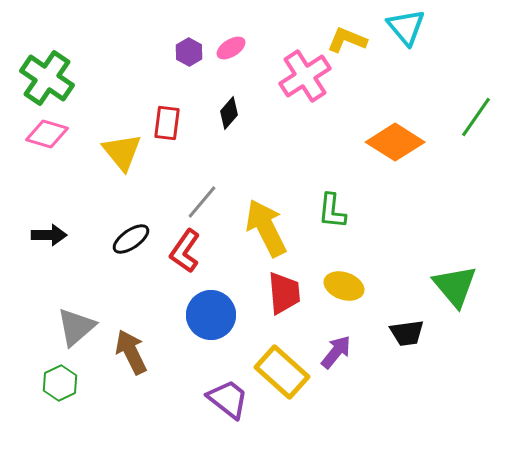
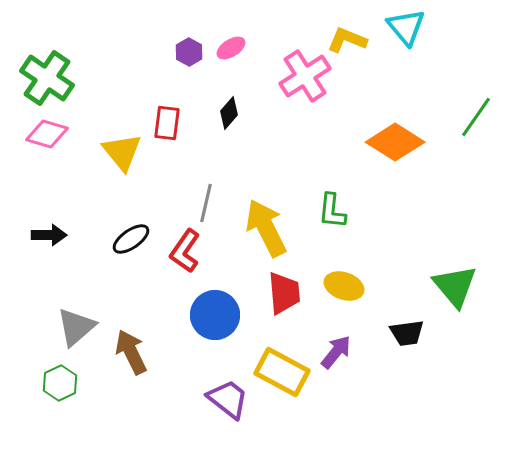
gray line: moved 4 px right, 1 px down; rotated 27 degrees counterclockwise
blue circle: moved 4 px right
yellow rectangle: rotated 14 degrees counterclockwise
